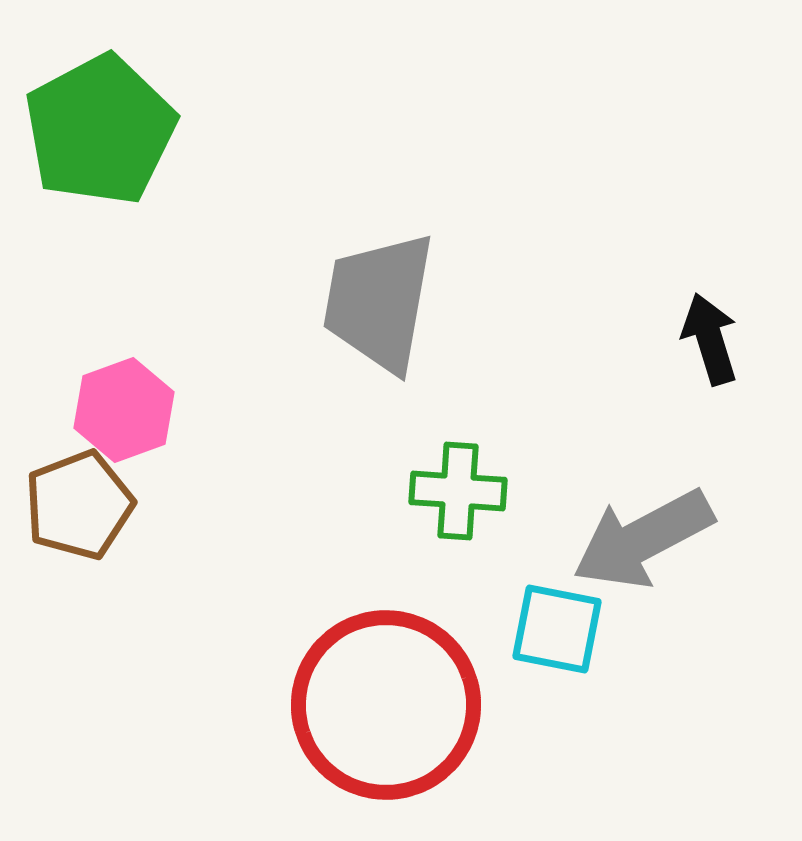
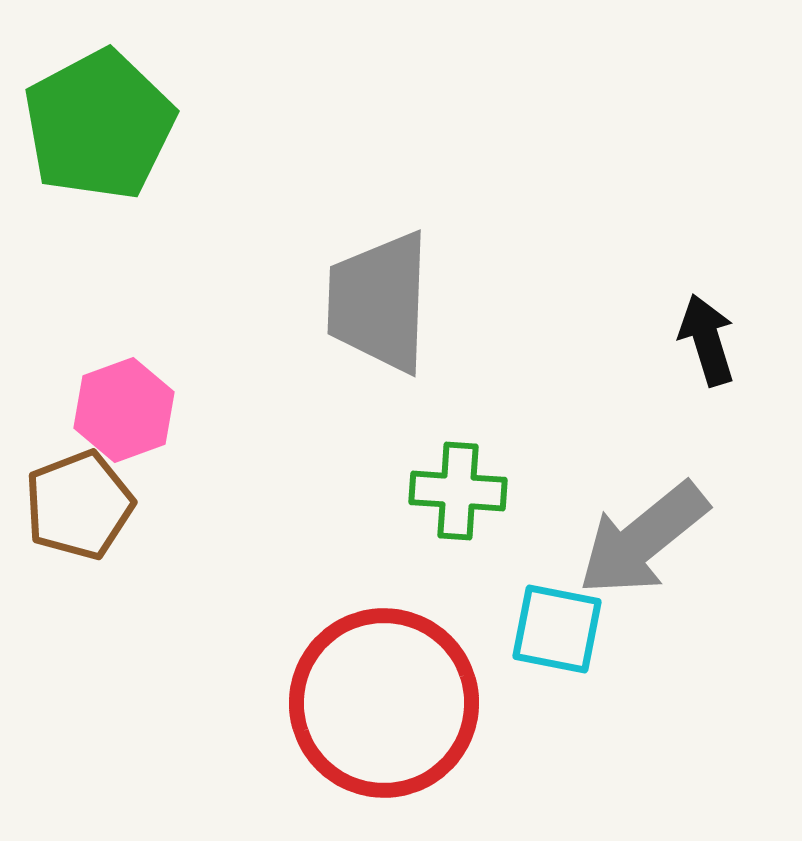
green pentagon: moved 1 px left, 5 px up
gray trapezoid: rotated 8 degrees counterclockwise
black arrow: moved 3 px left, 1 px down
gray arrow: rotated 11 degrees counterclockwise
red circle: moved 2 px left, 2 px up
